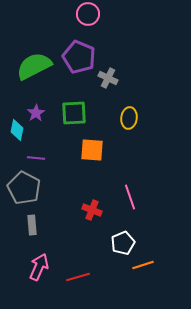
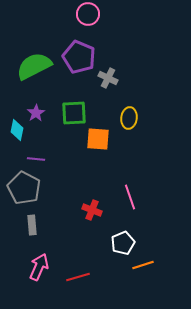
orange square: moved 6 px right, 11 px up
purple line: moved 1 px down
